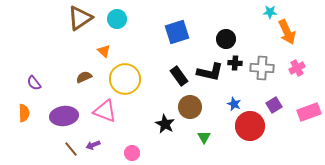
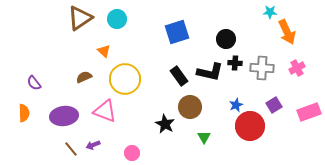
blue star: moved 2 px right, 1 px down; rotated 24 degrees clockwise
